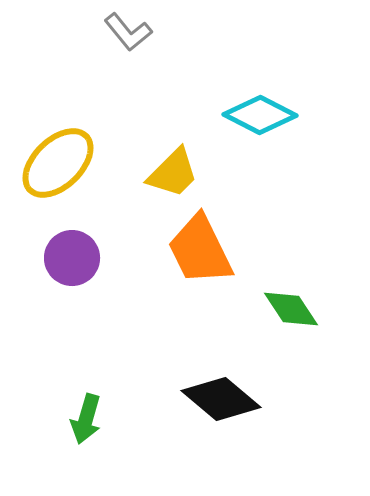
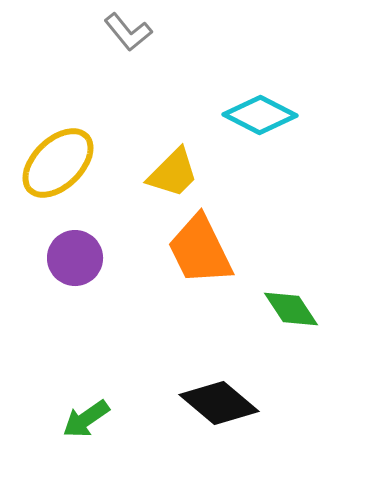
purple circle: moved 3 px right
black diamond: moved 2 px left, 4 px down
green arrow: rotated 39 degrees clockwise
